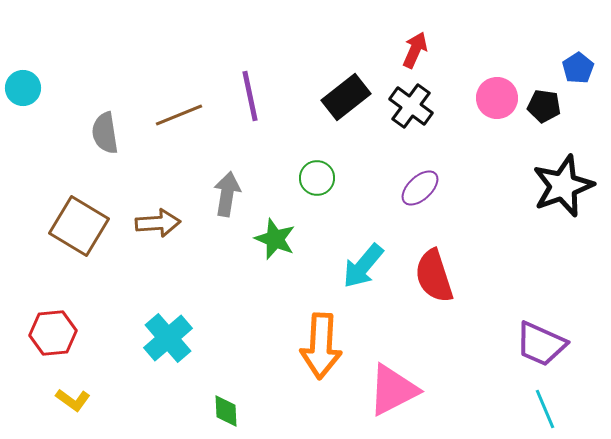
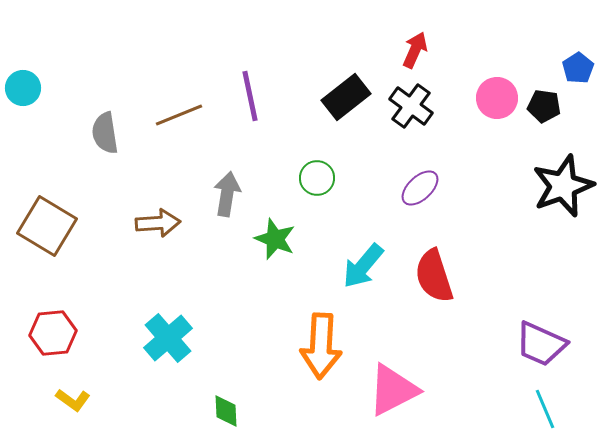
brown square: moved 32 px left
